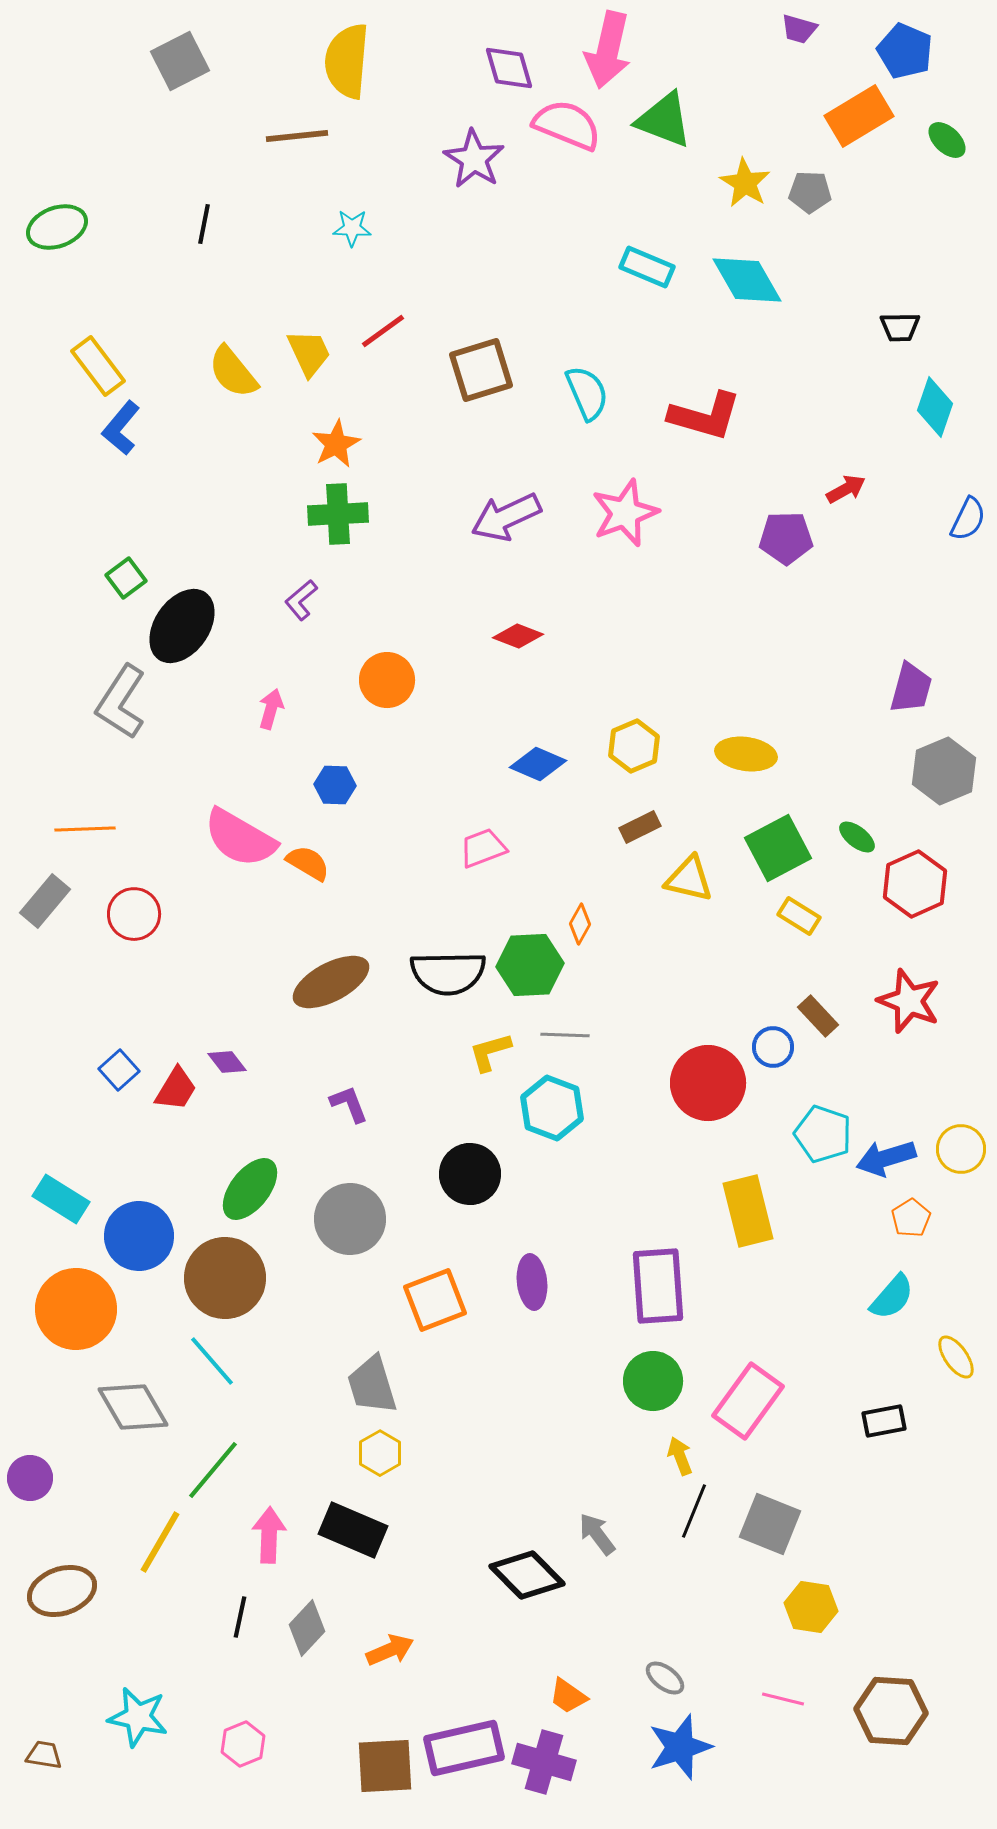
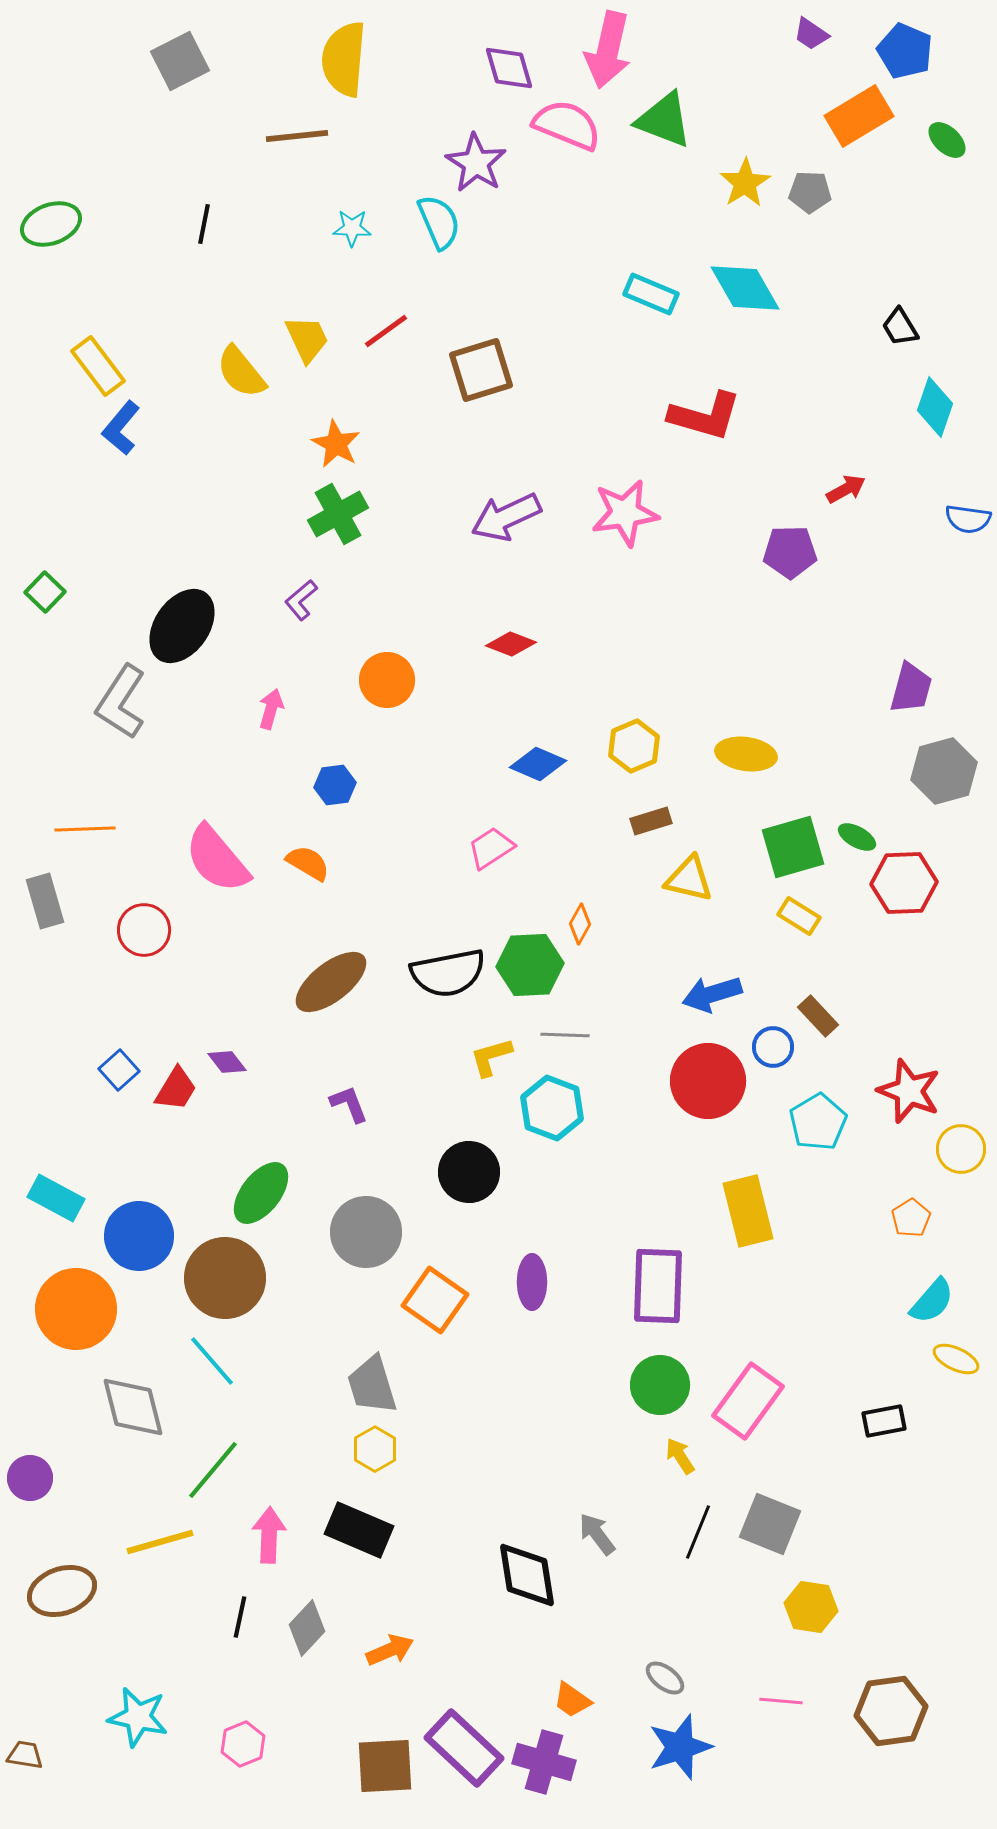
purple trapezoid at (799, 29): moved 12 px right, 5 px down; rotated 18 degrees clockwise
yellow semicircle at (347, 61): moved 3 px left, 2 px up
purple star at (474, 159): moved 2 px right, 4 px down
yellow star at (745, 183): rotated 9 degrees clockwise
green ellipse at (57, 227): moved 6 px left, 3 px up
cyan rectangle at (647, 267): moved 4 px right, 27 px down
cyan diamond at (747, 280): moved 2 px left, 8 px down
black trapezoid at (900, 327): rotated 60 degrees clockwise
red line at (383, 331): moved 3 px right
yellow trapezoid at (309, 353): moved 2 px left, 14 px up
yellow semicircle at (233, 372): moved 8 px right
cyan semicircle at (587, 393): moved 148 px left, 171 px up
orange star at (336, 444): rotated 15 degrees counterclockwise
pink star at (625, 513): rotated 12 degrees clockwise
green cross at (338, 514): rotated 26 degrees counterclockwise
blue semicircle at (968, 519): rotated 72 degrees clockwise
purple pentagon at (786, 538): moved 4 px right, 14 px down
green square at (126, 578): moved 81 px left, 14 px down; rotated 9 degrees counterclockwise
red diamond at (518, 636): moved 7 px left, 8 px down
gray hexagon at (944, 771): rotated 8 degrees clockwise
blue hexagon at (335, 785): rotated 9 degrees counterclockwise
brown rectangle at (640, 827): moved 11 px right, 6 px up; rotated 9 degrees clockwise
green ellipse at (857, 837): rotated 9 degrees counterclockwise
pink semicircle at (240, 838): moved 23 px left, 21 px down; rotated 20 degrees clockwise
pink trapezoid at (483, 848): moved 8 px right; rotated 12 degrees counterclockwise
green square at (778, 848): moved 15 px right, 1 px up; rotated 12 degrees clockwise
red hexagon at (915, 884): moved 11 px left, 1 px up; rotated 22 degrees clockwise
gray rectangle at (45, 901): rotated 56 degrees counterclockwise
red circle at (134, 914): moved 10 px right, 16 px down
black semicircle at (448, 973): rotated 10 degrees counterclockwise
brown ellipse at (331, 982): rotated 10 degrees counterclockwise
red star at (909, 1001): moved 90 px down
yellow L-shape at (490, 1052): moved 1 px right, 5 px down
red circle at (708, 1083): moved 2 px up
cyan pentagon at (823, 1134): moved 5 px left, 12 px up; rotated 22 degrees clockwise
blue arrow at (886, 1158): moved 174 px left, 164 px up
black circle at (470, 1174): moved 1 px left, 2 px up
green ellipse at (250, 1189): moved 11 px right, 4 px down
cyan rectangle at (61, 1199): moved 5 px left, 1 px up; rotated 4 degrees counterclockwise
gray circle at (350, 1219): moved 16 px right, 13 px down
purple ellipse at (532, 1282): rotated 6 degrees clockwise
purple rectangle at (658, 1286): rotated 6 degrees clockwise
cyan semicircle at (892, 1297): moved 40 px right, 4 px down
orange square at (435, 1300): rotated 34 degrees counterclockwise
yellow ellipse at (956, 1357): moved 2 px down; rotated 30 degrees counterclockwise
green circle at (653, 1381): moved 7 px right, 4 px down
gray diamond at (133, 1407): rotated 16 degrees clockwise
yellow hexagon at (380, 1453): moved 5 px left, 4 px up
yellow arrow at (680, 1456): rotated 12 degrees counterclockwise
black line at (694, 1511): moved 4 px right, 21 px down
black rectangle at (353, 1530): moved 6 px right
yellow line at (160, 1542): rotated 44 degrees clockwise
black diamond at (527, 1575): rotated 36 degrees clockwise
orange trapezoid at (568, 1696): moved 4 px right, 4 px down
pink line at (783, 1699): moved 2 px left, 2 px down; rotated 9 degrees counterclockwise
brown hexagon at (891, 1711): rotated 12 degrees counterclockwise
purple rectangle at (464, 1748): rotated 56 degrees clockwise
brown trapezoid at (44, 1755): moved 19 px left
